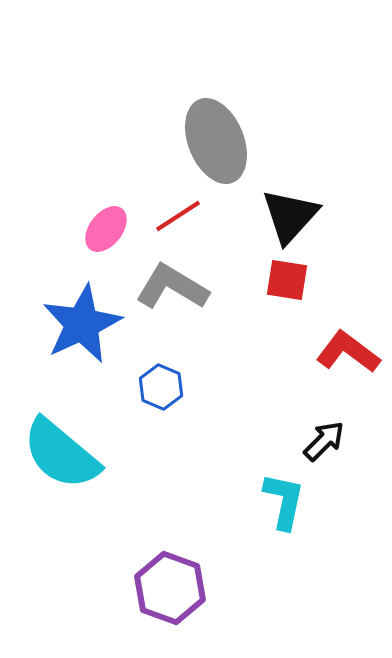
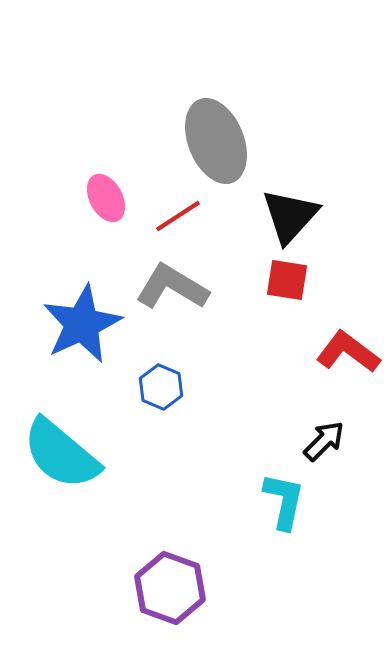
pink ellipse: moved 31 px up; rotated 66 degrees counterclockwise
